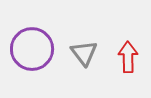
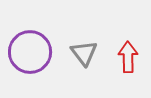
purple circle: moved 2 px left, 3 px down
